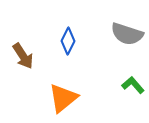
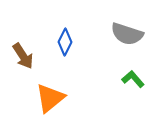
blue diamond: moved 3 px left, 1 px down
green L-shape: moved 6 px up
orange triangle: moved 13 px left
